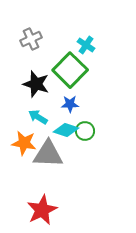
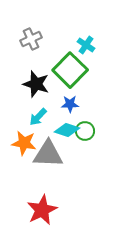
cyan arrow: rotated 78 degrees counterclockwise
cyan diamond: moved 1 px right
